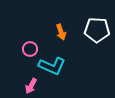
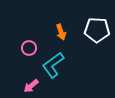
pink circle: moved 1 px left, 1 px up
cyan L-shape: moved 1 px right, 1 px up; rotated 120 degrees clockwise
pink arrow: rotated 21 degrees clockwise
